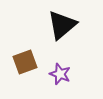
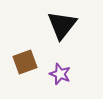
black triangle: rotated 12 degrees counterclockwise
